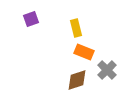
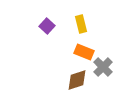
purple square: moved 16 px right, 7 px down; rotated 28 degrees counterclockwise
yellow rectangle: moved 5 px right, 4 px up
gray cross: moved 4 px left, 3 px up
